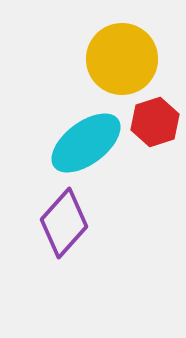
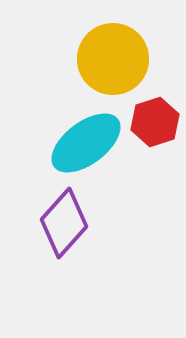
yellow circle: moved 9 px left
